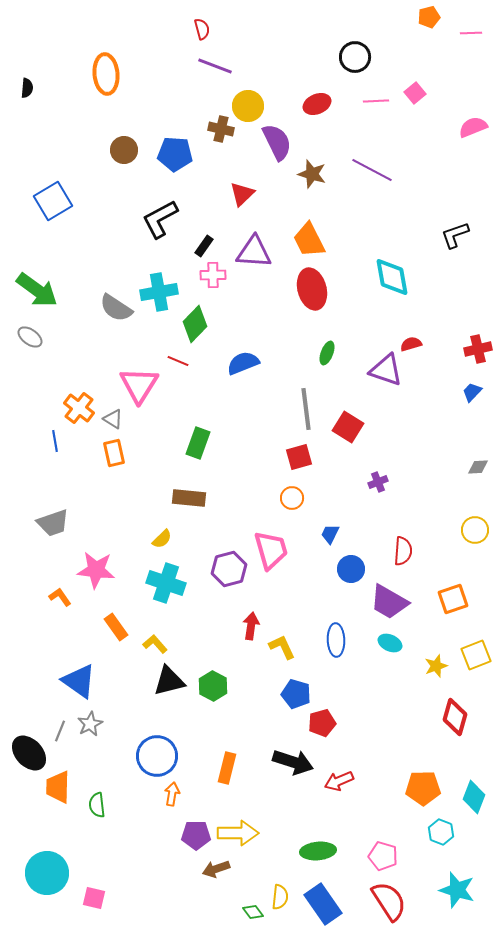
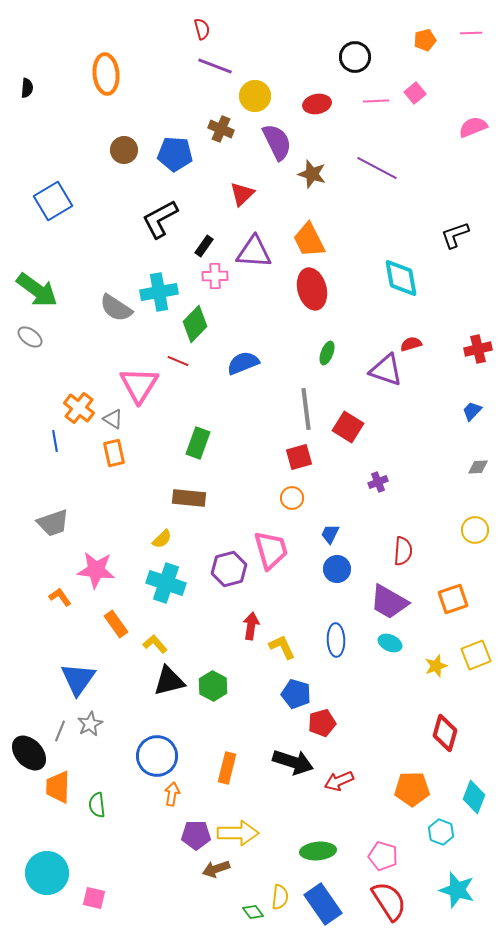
orange pentagon at (429, 17): moved 4 px left, 23 px down
red ellipse at (317, 104): rotated 12 degrees clockwise
yellow circle at (248, 106): moved 7 px right, 10 px up
brown cross at (221, 129): rotated 10 degrees clockwise
purple line at (372, 170): moved 5 px right, 2 px up
pink cross at (213, 275): moved 2 px right, 1 px down
cyan diamond at (392, 277): moved 9 px right, 1 px down
blue trapezoid at (472, 392): moved 19 px down
blue circle at (351, 569): moved 14 px left
orange rectangle at (116, 627): moved 3 px up
blue triangle at (79, 681): moved 1 px left, 2 px up; rotated 30 degrees clockwise
red diamond at (455, 717): moved 10 px left, 16 px down
orange pentagon at (423, 788): moved 11 px left, 1 px down
